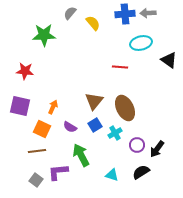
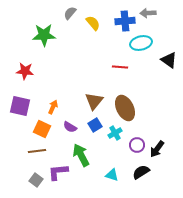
blue cross: moved 7 px down
